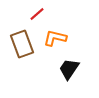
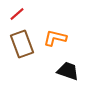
red line: moved 20 px left
black trapezoid: moved 1 px left, 2 px down; rotated 75 degrees clockwise
